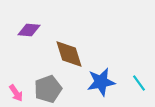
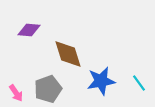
brown diamond: moved 1 px left
blue star: moved 1 px up
